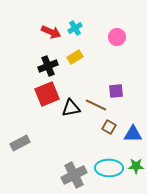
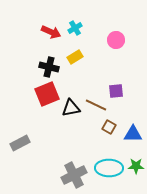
pink circle: moved 1 px left, 3 px down
black cross: moved 1 px right, 1 px down; rotated 36 degrees clockwise
